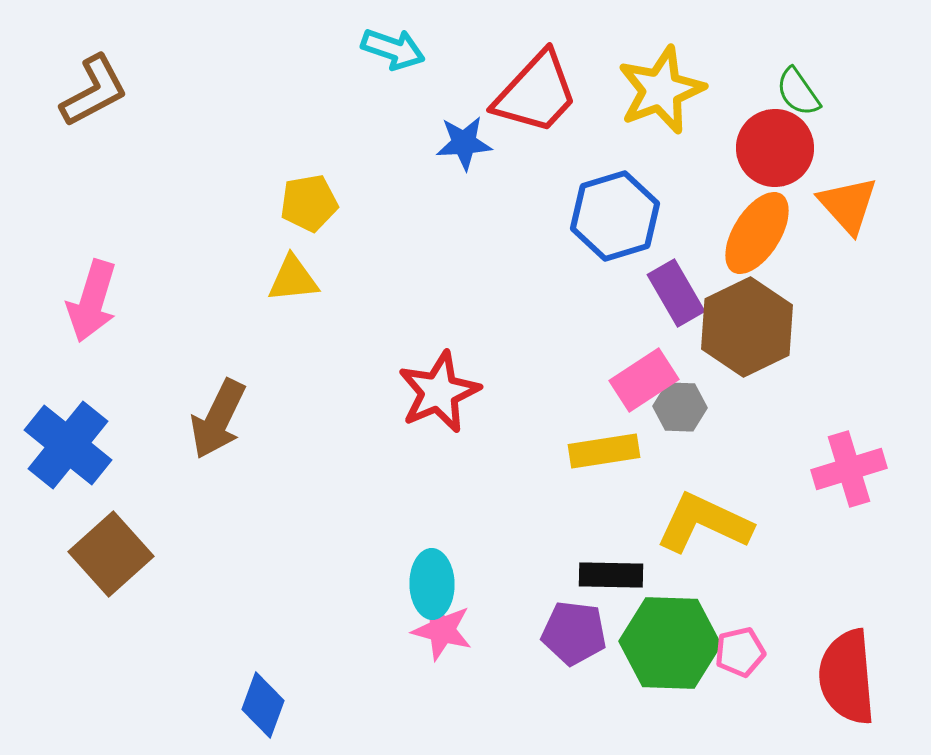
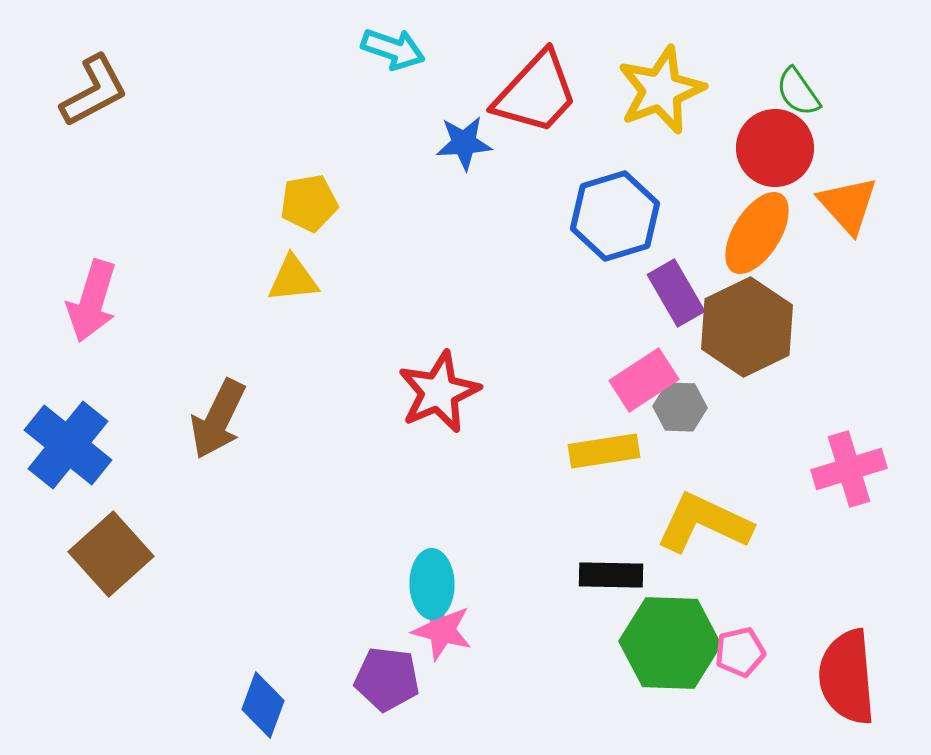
purple pentagon: moved 187 px left, 46 px down
